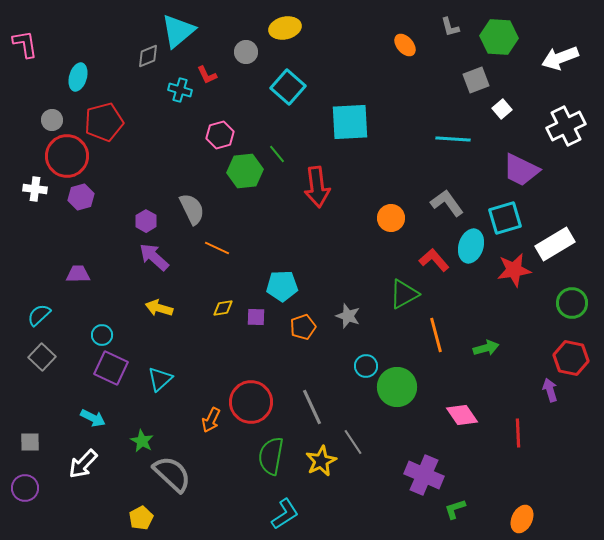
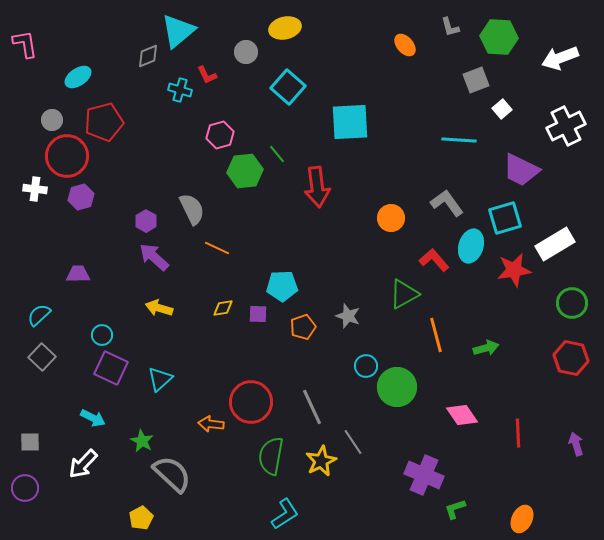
cyan ellipse at (78, 77): rotated 40 degrees clockwise
cyan line at (453, 139): moved 6 px right, 1 px down
purple square at (256, 317): moved 2 px right, 3 px up
purple arrow at (550, 390): moved 26 px right, 54 px down
orange arrow at (211, 420): moved 4 px down; rotated 70 degrees clockwise
